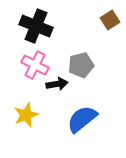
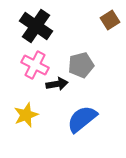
black cross: rotated 12 degrees clockwise
